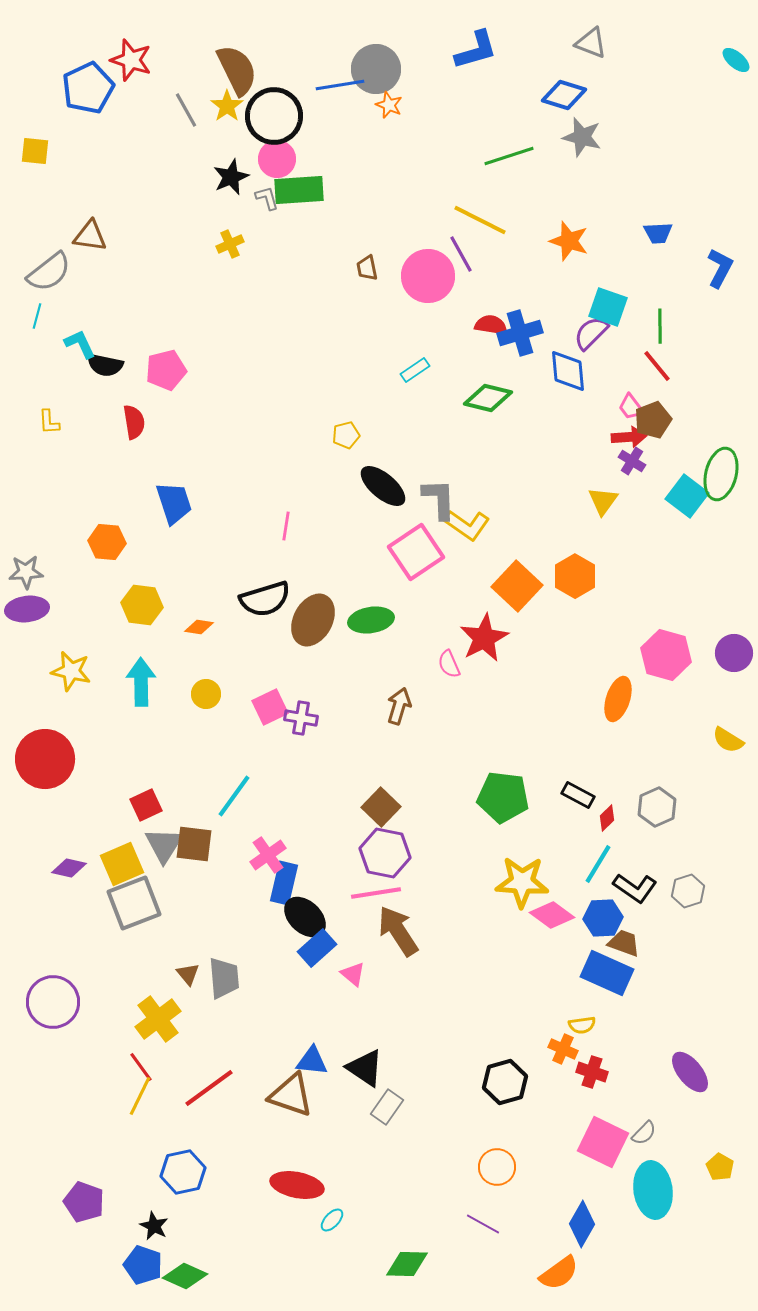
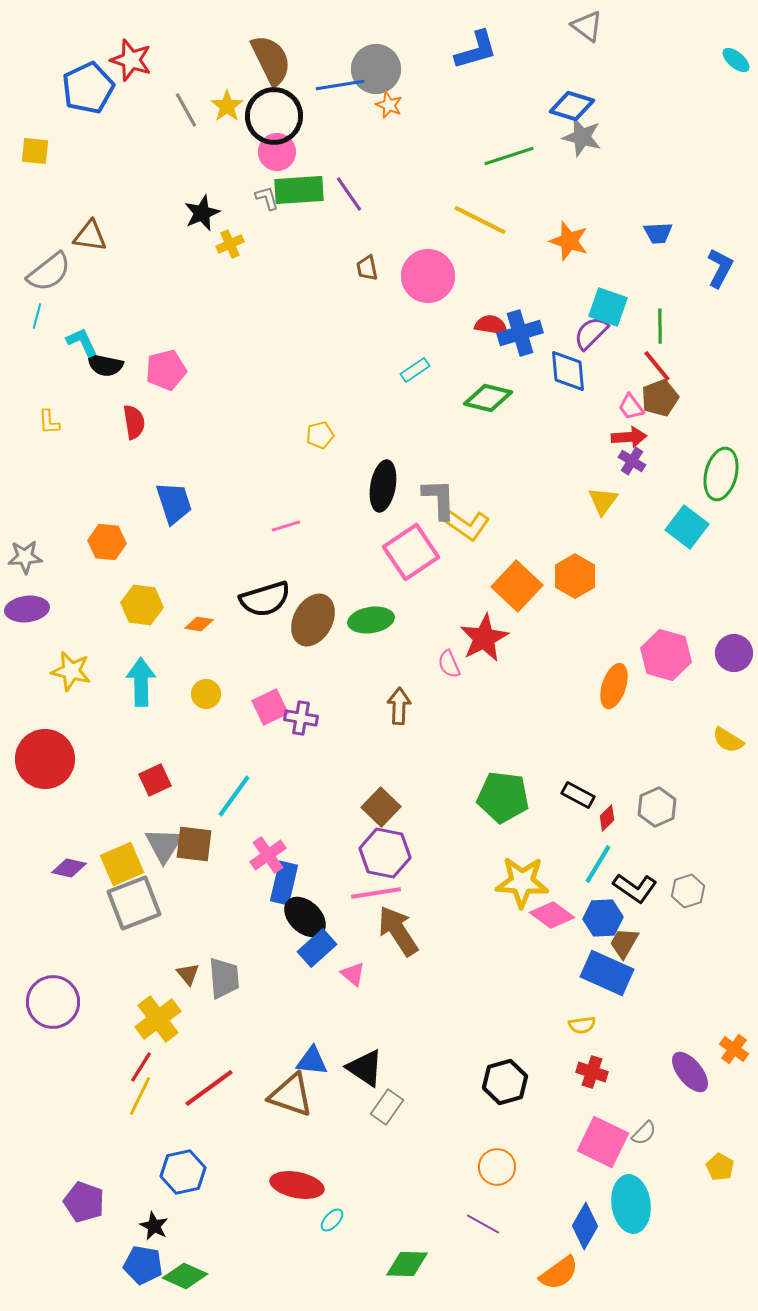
gray triangle at (591, 43): moved 4 px left, 17 px up; rotated 16 degrees clockwise
brown semicircle at (237, 70): moved 34 px right, 10 px up
blue diamond at (564, 95): moved 8 px right, 11 px down
pink circle at (277, 159): moved 7 px up
black star at (231, 177): moved 29 px left, 36 px down
purple line at (461, 254): moved 112 px left, 60 px up; rotated 6 degrees counterclockwise
cyan L-shape at (80, 344): moved 2 px right, 2 px up
brown pentagon at (653, 420): moved 7 px right, 22 px up
yellow pentagon at (346, 435): moved 26 px left
black ellipse at (383, 486): rotated 60 degrees clockwise
cyan square at (687, 496): moved 31 px down
pink line at (286, 526): rotated 64 degrees clockwise
pink square at (416, 552): moved 5 px left
gray star at (26, 572): moved 1 px left, 15 px up
orange diamond at (199, 627): moved 3 px up
orange ellipse at (618, 699): moved 4 px left, 13 px up
brown arrow at (399, 706): rotated 15 degrees counterclockwise
red square at (146, 805): moved 9 px right, 25 px up
brown trapezoid at (624, 943): rotated 80 degrees counterclockwise
orange cross at (563, 1049): moved 171 px right; rotated 12 degrees clockwise
red line at (141, 1067): rotated 68 degrees clockwise
cyan ellipse at (653, 1190): moved 22 px left, 14 px down
blue diamond at (582, 1224): moved 3 px right, 2 px down
blue pentagon at (143, 1265): rotated 9 degrees counterclockwise
